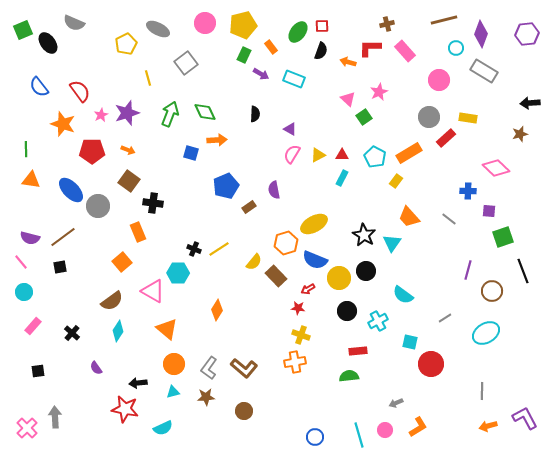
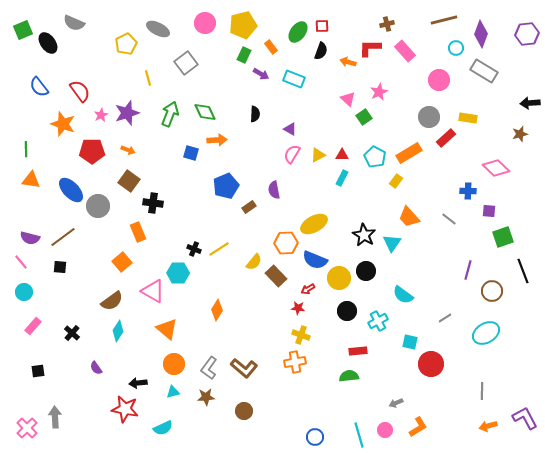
orange hexagon at (286, 243): rotated 15 degrees clockwise
black square at (60, 267): rotated 16 degrees clockwise
